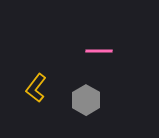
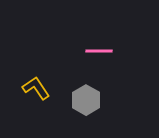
yellow L-shape: rotated 108 degrees clockwise
